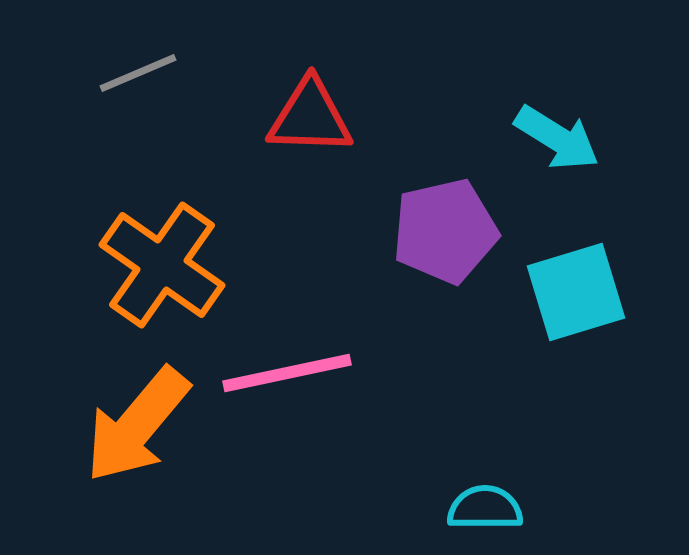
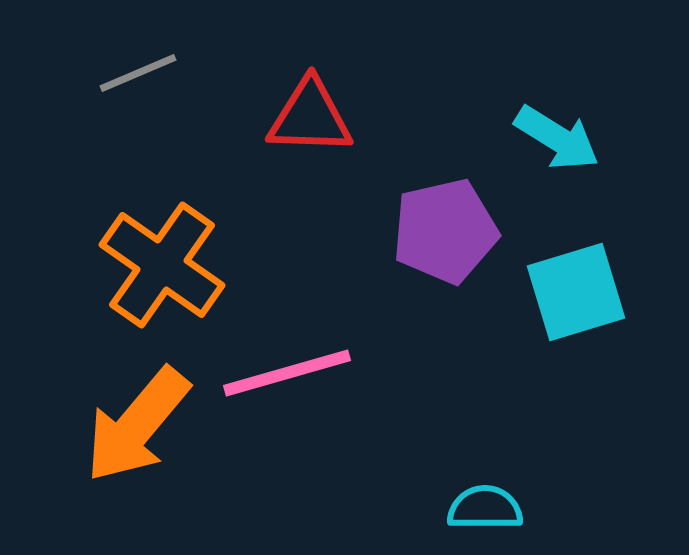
pink line: rotated 4 degrees counterclockwise
